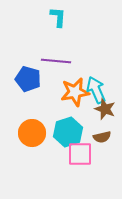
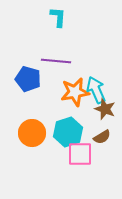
brown semicircle: rotated 18 degrees counterclockwise
